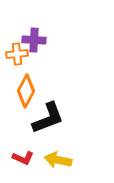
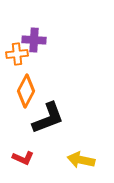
yellow arrow: moved 23 px right
